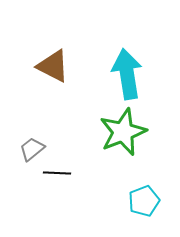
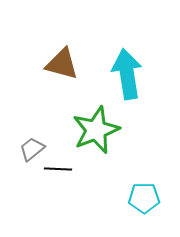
brown triangle: moved 9 px right, 2 px up; rotated 12 degrees counterclockwise
green star: moved 27 px left, 2 px up
black line: moved 1 px right, 4 px up
cyan pentagon: moved 3 px up; rotated 20 degrees clockwise
